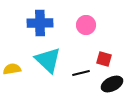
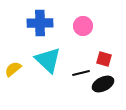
pink circle: moved 3 px left, 1 px down
yellow semicircle: moved 1 px right; rotated 30 degrees counterclockwise
black ellipse: moved 9 px left
